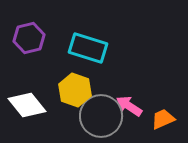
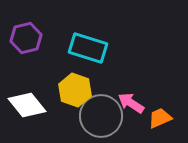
purple hexagon: moved 3 px left
pink arrow: moved 2 px right, 3 px up
orange trapezoid: moved 3 px left, 1 px up
